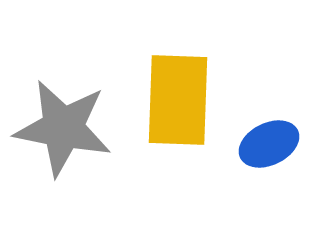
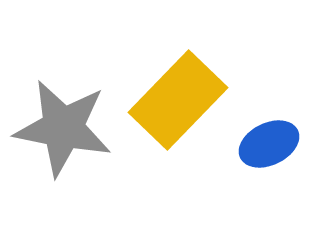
yellow rectangle: rotated 42 degrees clockwise
